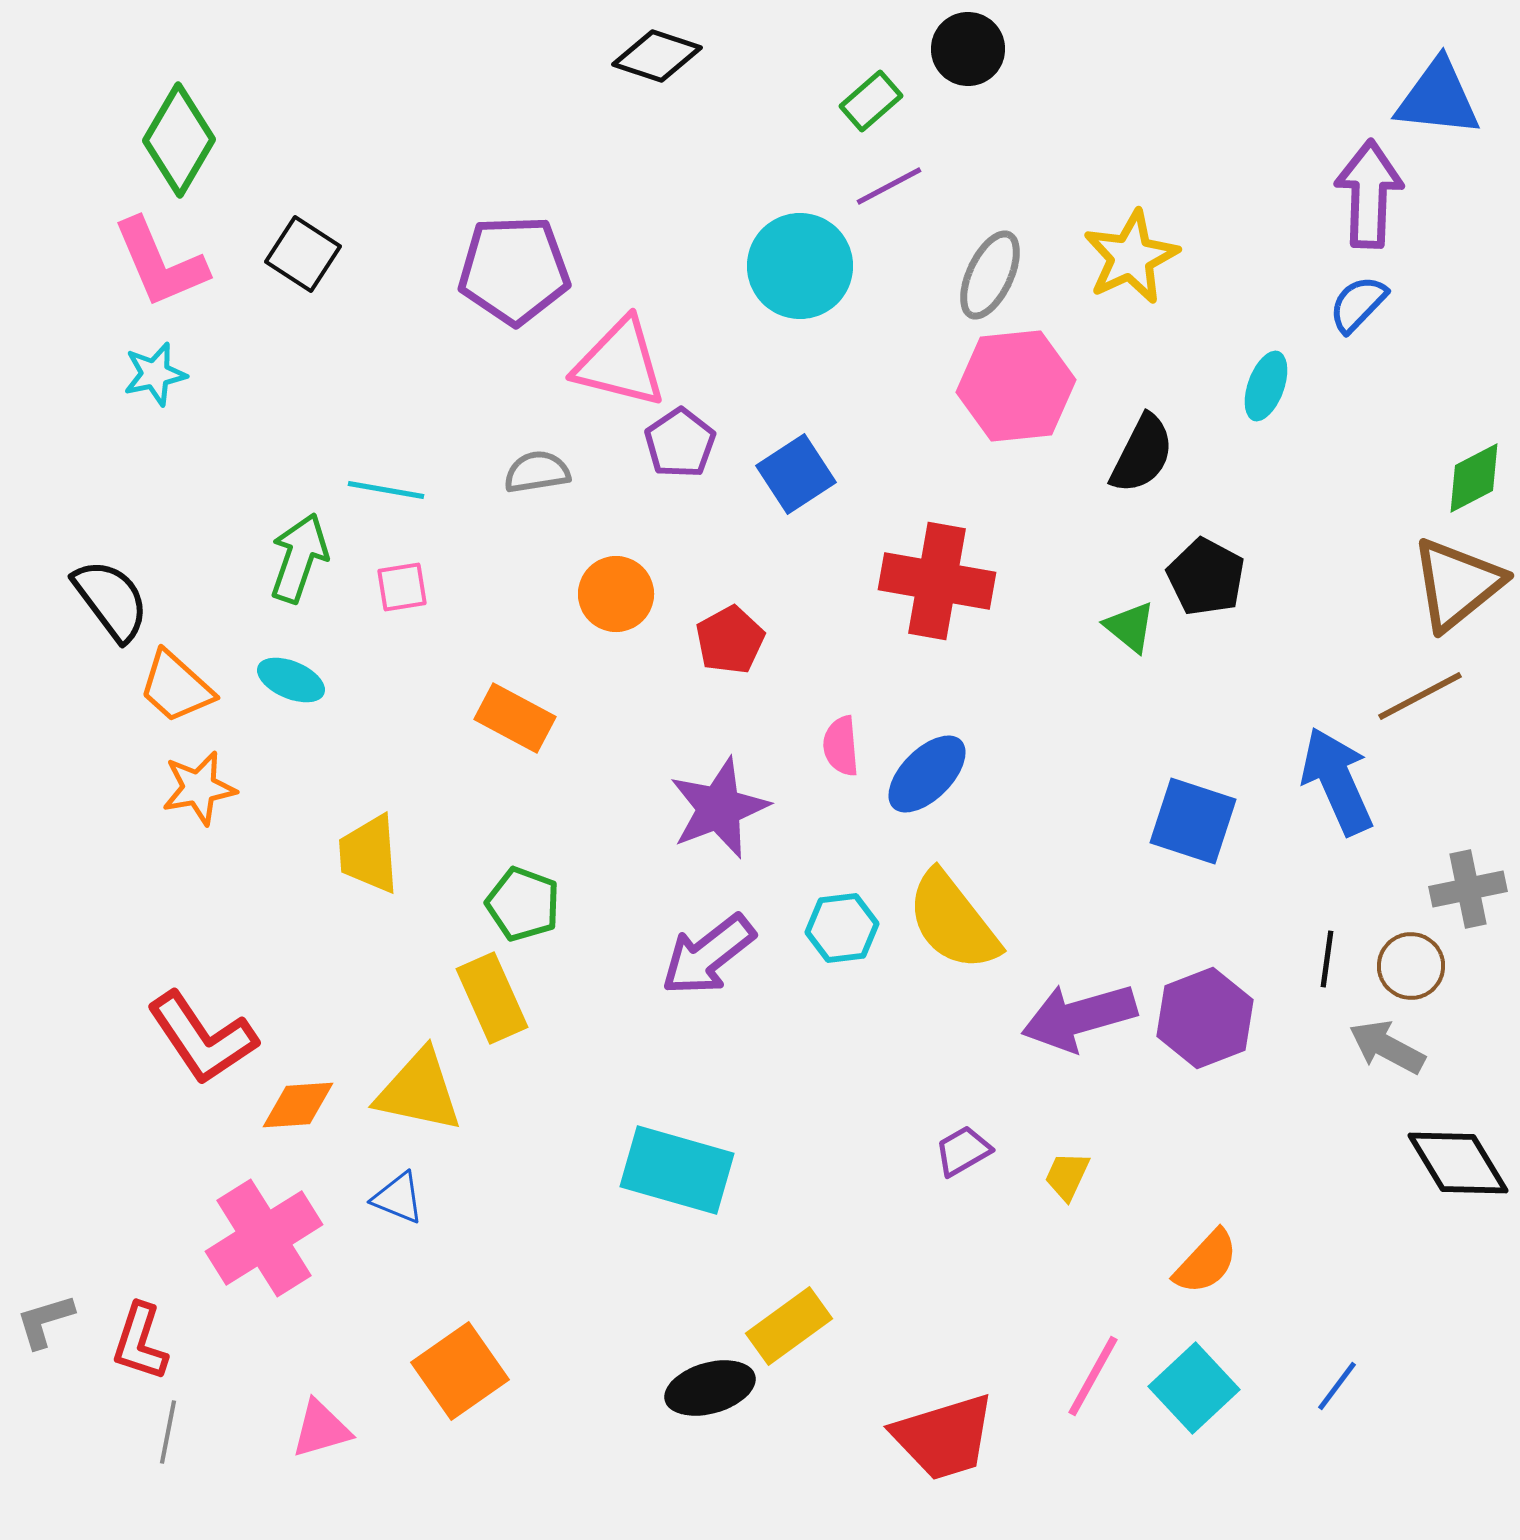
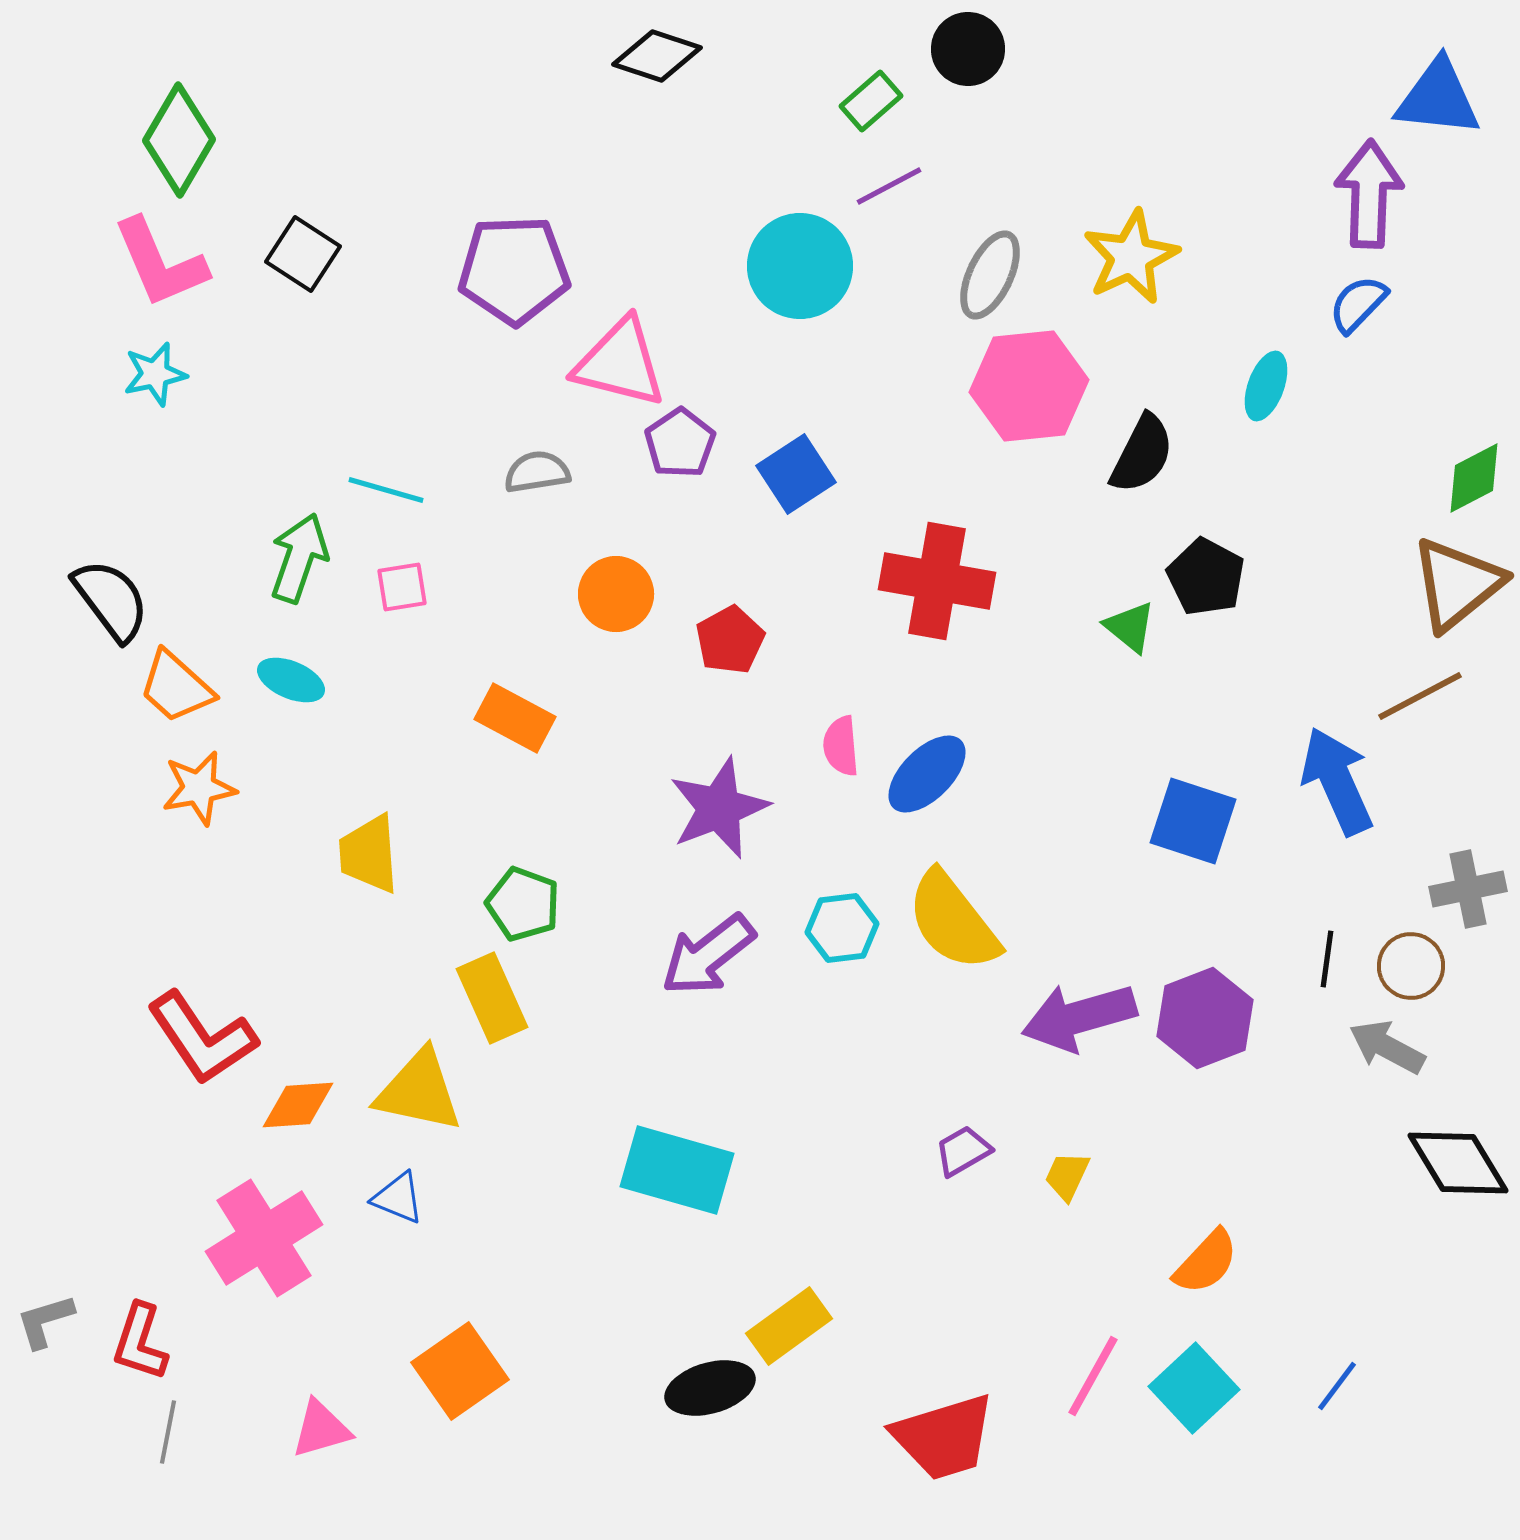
pink hexagon at (1016, 386): moved 13 px right
cyan line at (386, 490): rotated 6 degrees clockwise
